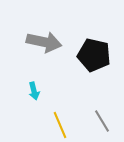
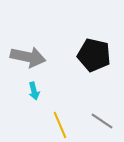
gray arrow: moved 16 px left, 15 px down
gray line: rotated 25 degrees counterclockwise
